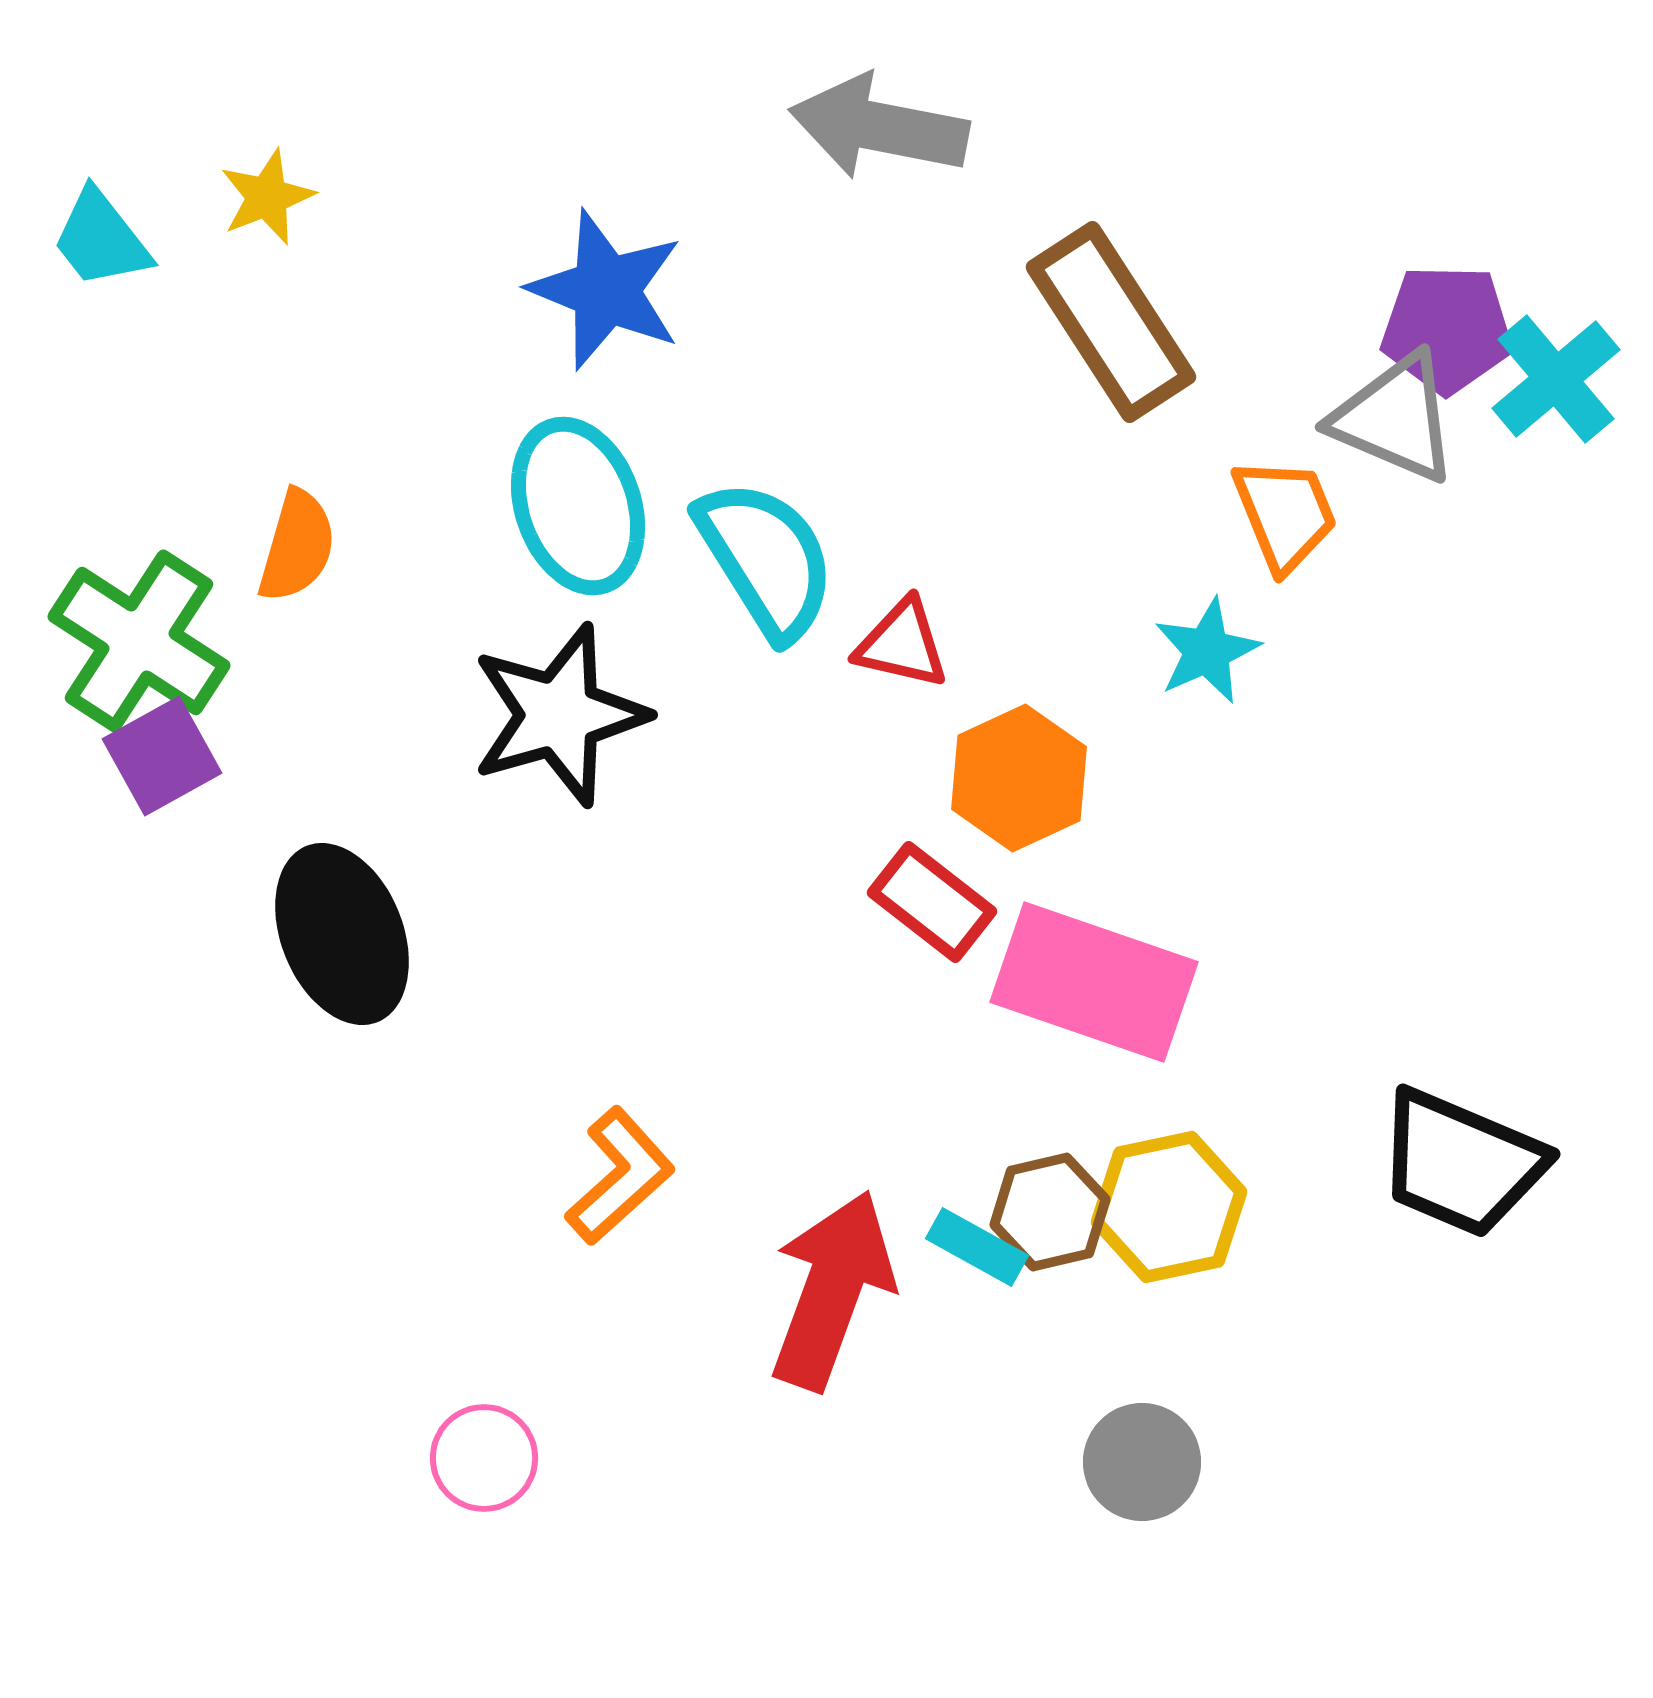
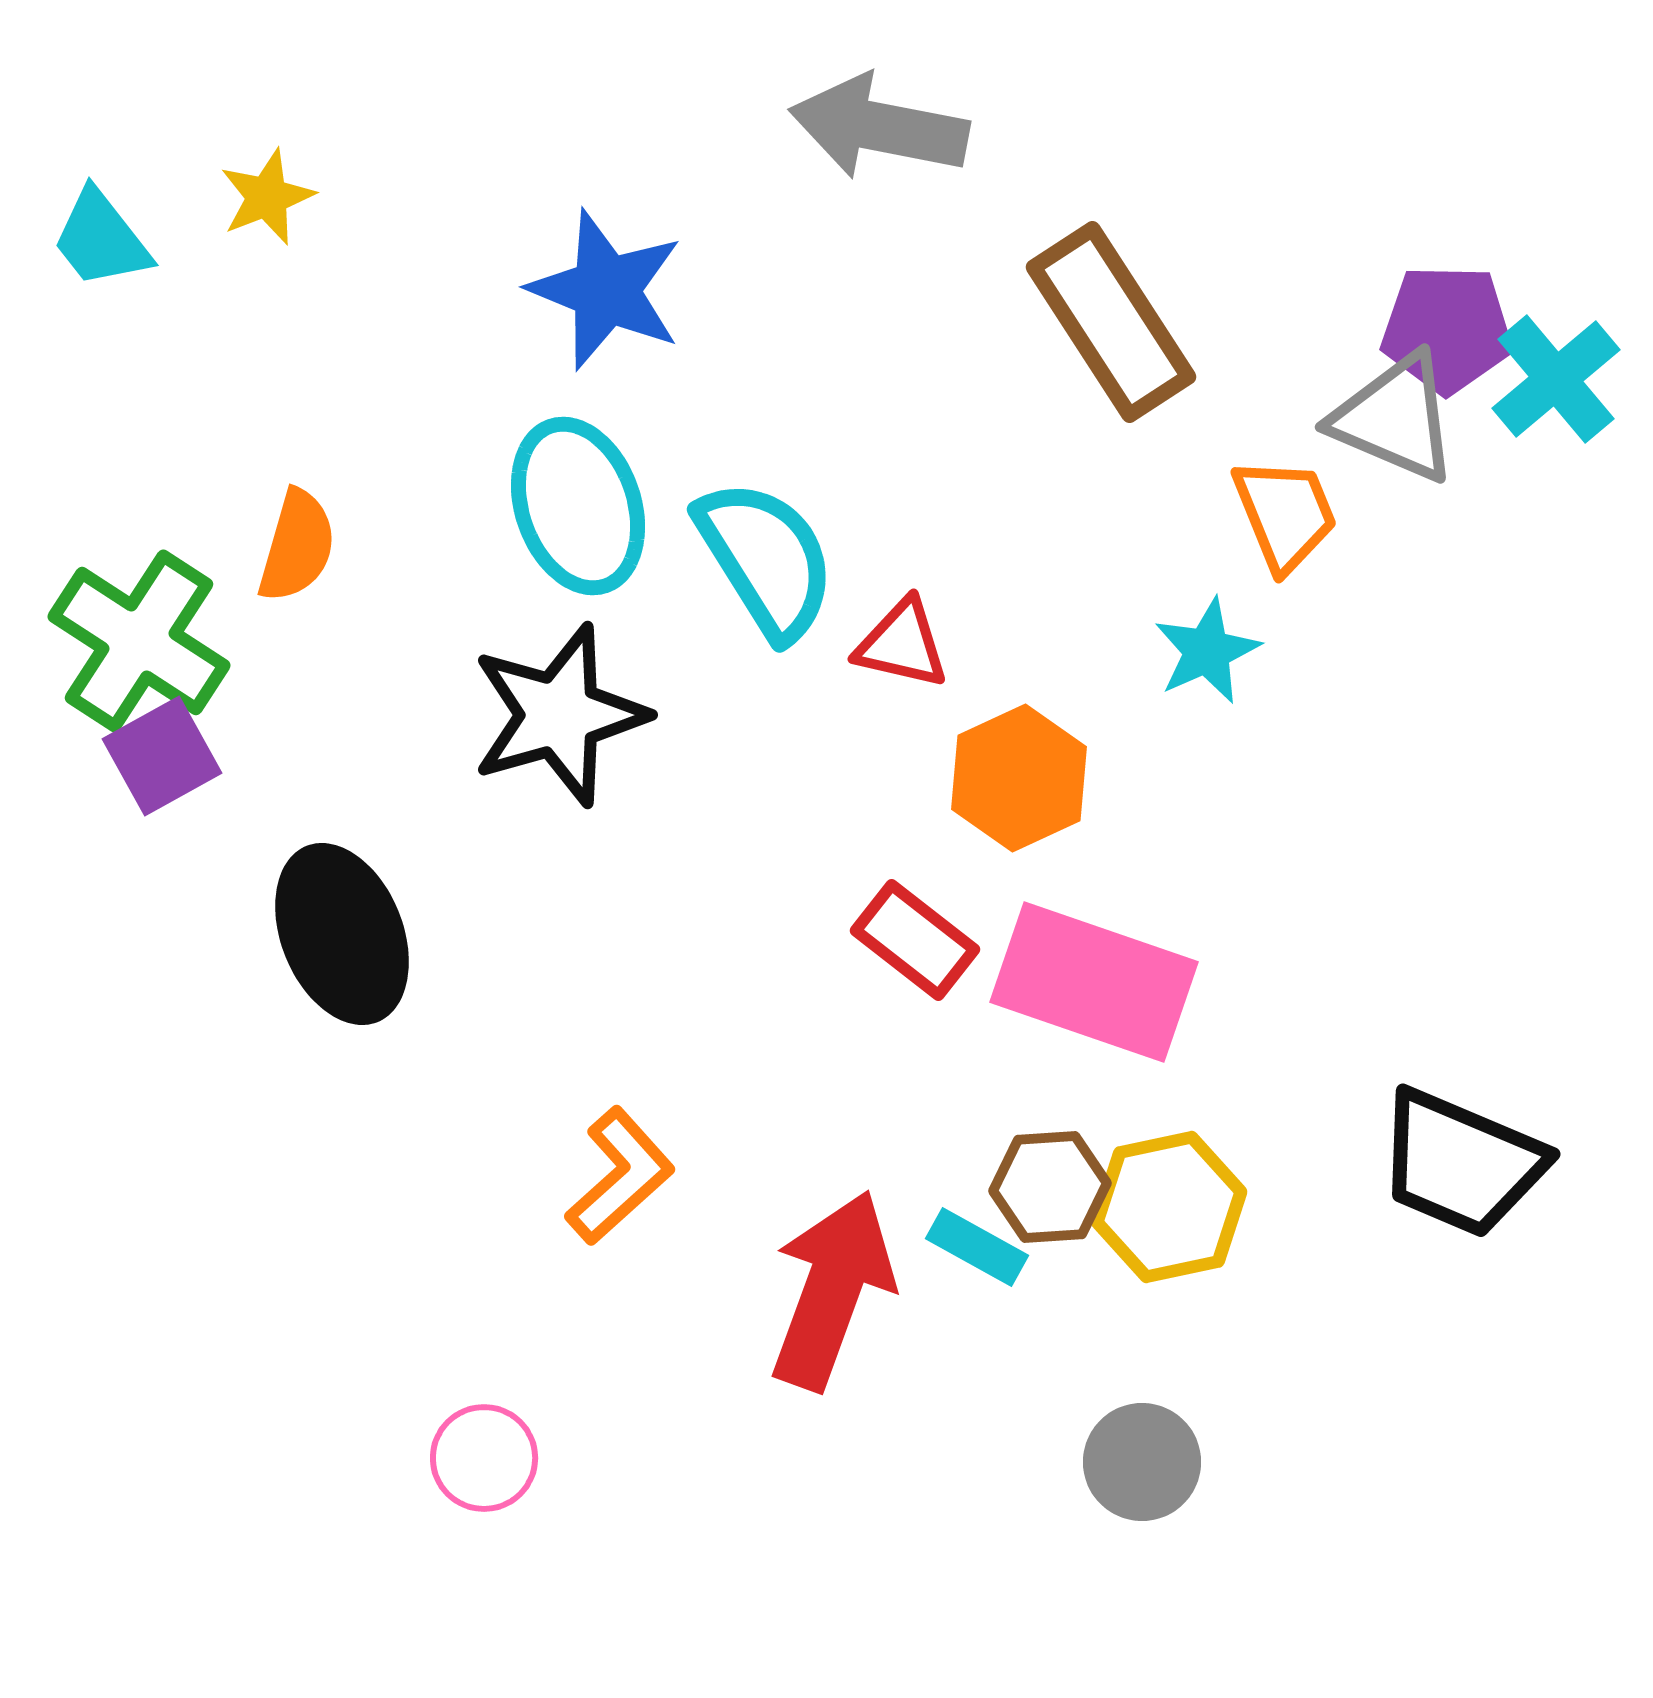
red rectangle: moved 17 px left, 38 px down
brown hexagon: moved 25 px up; rotated 9 degrees clockwise
